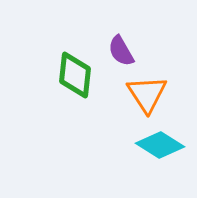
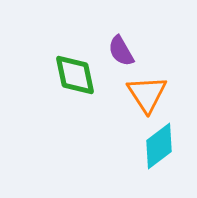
green diamond: rotated 18 degrees counterclockwise
cyan diamond: moved 1 px left, 1 px down; rotated 69 degrees counterclockwise
